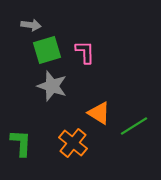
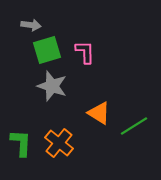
orange cross: moved 14 px left
